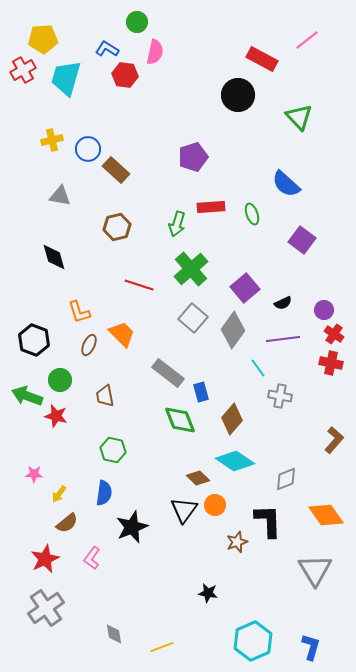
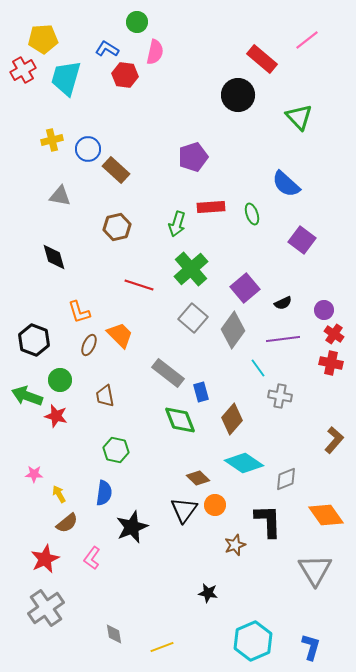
red rectangle at (262, 59): rotated 12 degrees clockwise
orange trapezoid at (122, 334): moved 2 px left, 1 px down
green hexagon at (113, 450): moved 3 px right
cyan diamond at (235, 461): moved 9 px right, 2 px down
yellow arrow at (59, 494): rotated 114 degrees clockwise
brown star at (237, 542): moved 2 px left, 3 px down
